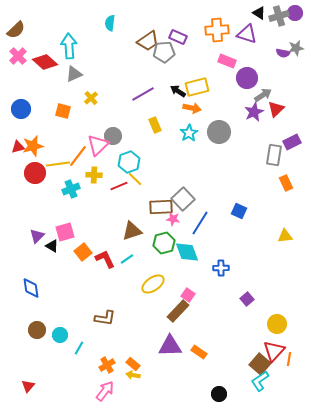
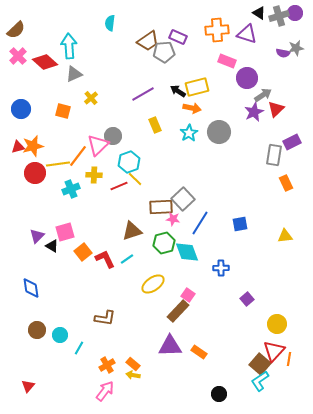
blue square at (239, 211): moved 1 px right, 13 px down; rotated 35 degrees counterclockwise
